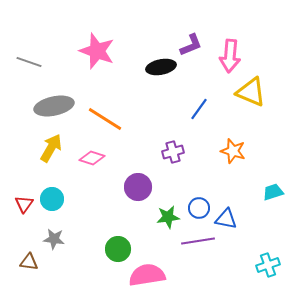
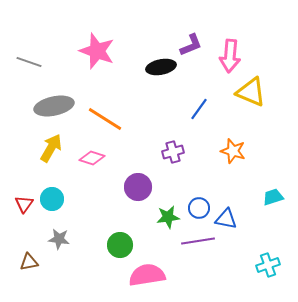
cyan trapezoid: moved 5 px down
gray star: moved 5 px right
green circle: moved 2 px right, 4 px up
brown triangle: rotated 18 degrees counterclockwise
